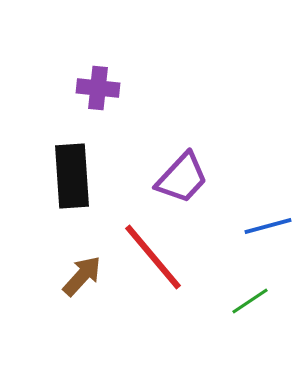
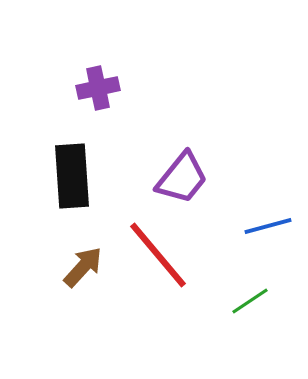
purple cross: rotated 18 degrees counterclockwise
purple trapezoid: rotated 4 degrees counterclockwise
red line: moved 5 px right, 2 px up
brown arrow: moved 1 px right, 9 px up
